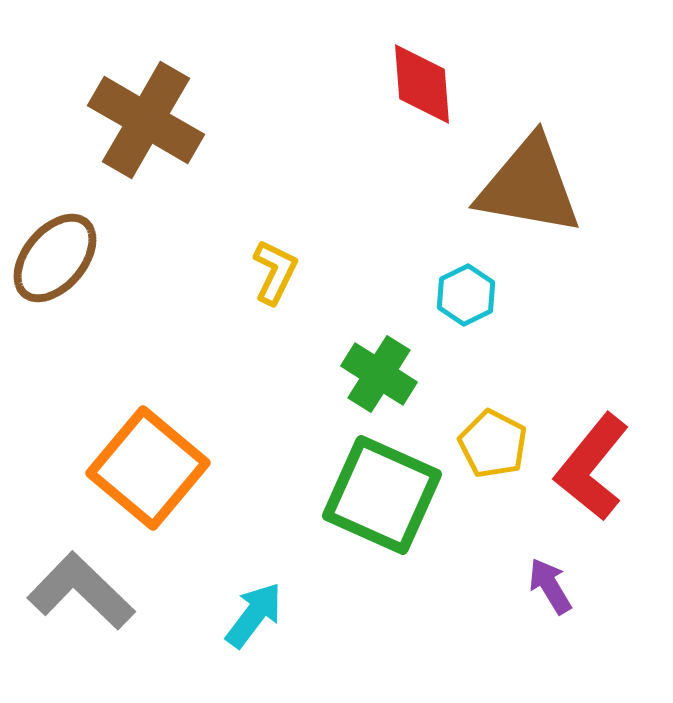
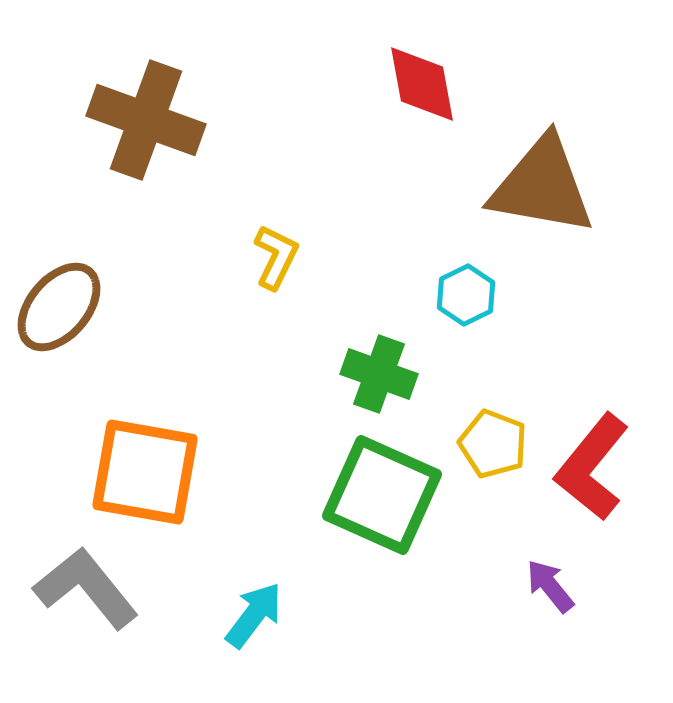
red diamond: rotated 6 degrees counterclockwise
brown cross: rotated 10 degrees counterclockwise
brown triangle: moved 13 px right
brown ellipse: moved 4 px right, 49 px down
yellow L-shape: moved 1 px right, 15 px up
green cross: rotated 12 degrees counterclockwise
yellow pentagon: rotated 6 degrees counterclockwise
orange square: moved 3 px left, 4 px down; rotated 30 degrees counterclockwise
purple arrow: rotated 8 degrees counterclockwise
gray L-shape: moved 5 px right, 3 px up; rotated 7 degrees clockwise
